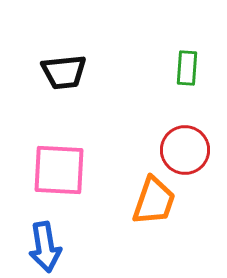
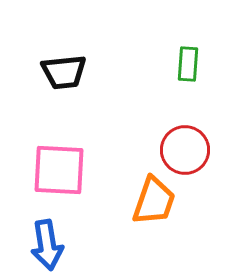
green rectangle: moved 1 px right, 4 px up
blue arrow: moved 2 px right, 2 px up
